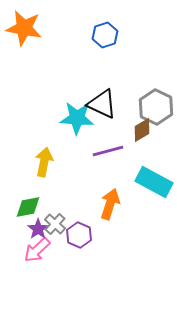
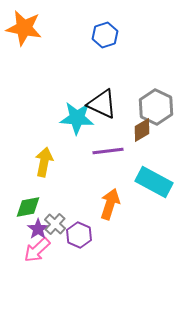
purple line: rotated 8 degrees clockwise
